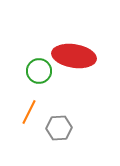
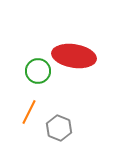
green circle: moved 1 px left
gray hexagon: rotated 25 degrees clockwise
